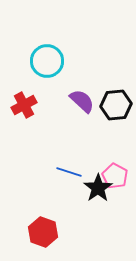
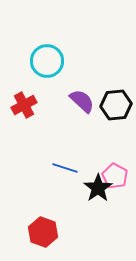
blue line: moved 4 px left, 4 px up
